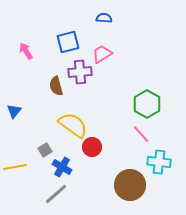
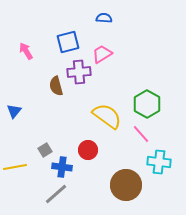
purple cross: moved 1 px left
yellow semicircle: moved 34 px right, 9 px up
red circle: moved 4 px left, 3 px down
blue cross: rotated 24 degrees counterclockwise
brown circle: moved 4 px left
